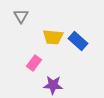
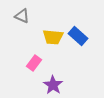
gray triangle: moved 1 px right; rotated 35 degrees counterclockwise
blue rectangle: moved 5 px up
purple star: rotated 30 degrees clockwise
